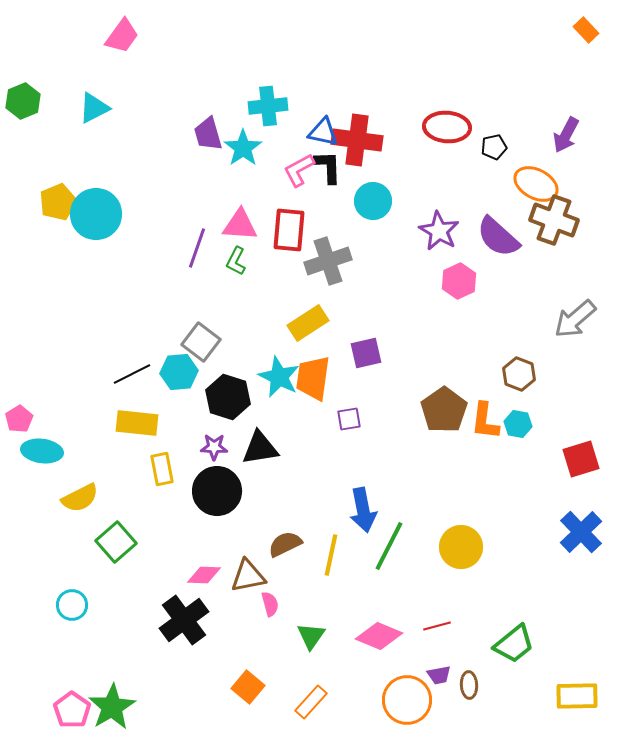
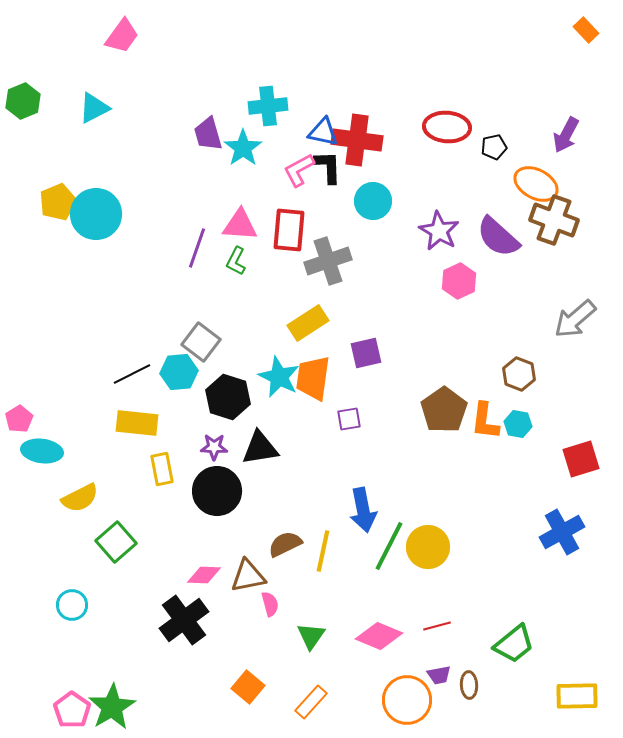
blue cross at (581, 532): moved 19 px left; rotated 15 degrees clockwise
yellow circle at (461, 547): moved 33 px left
yellow line at (331, 555): moved 8 px left, 4 px up
